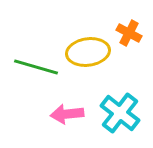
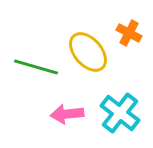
yellow ellipse: rotated 57 degrees clockwise
